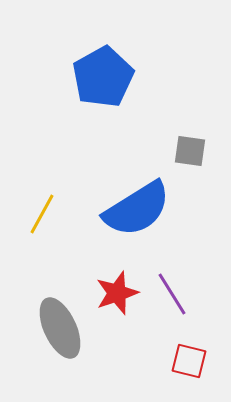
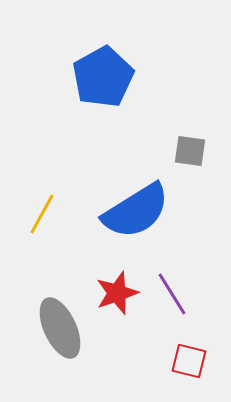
blue semicircle: moved 1 px left, 2 px down
